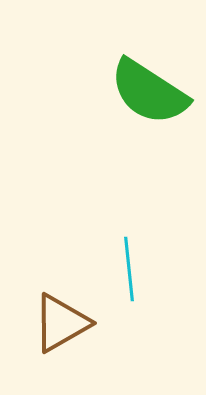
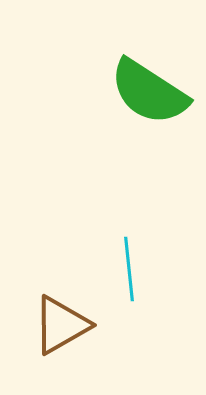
brown triangle: moved 2 px down
